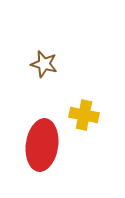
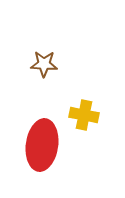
brown star: rotated 12 degrees counterclockwise
